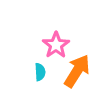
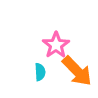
orange arrow: rotated 104 degrees clockwise
